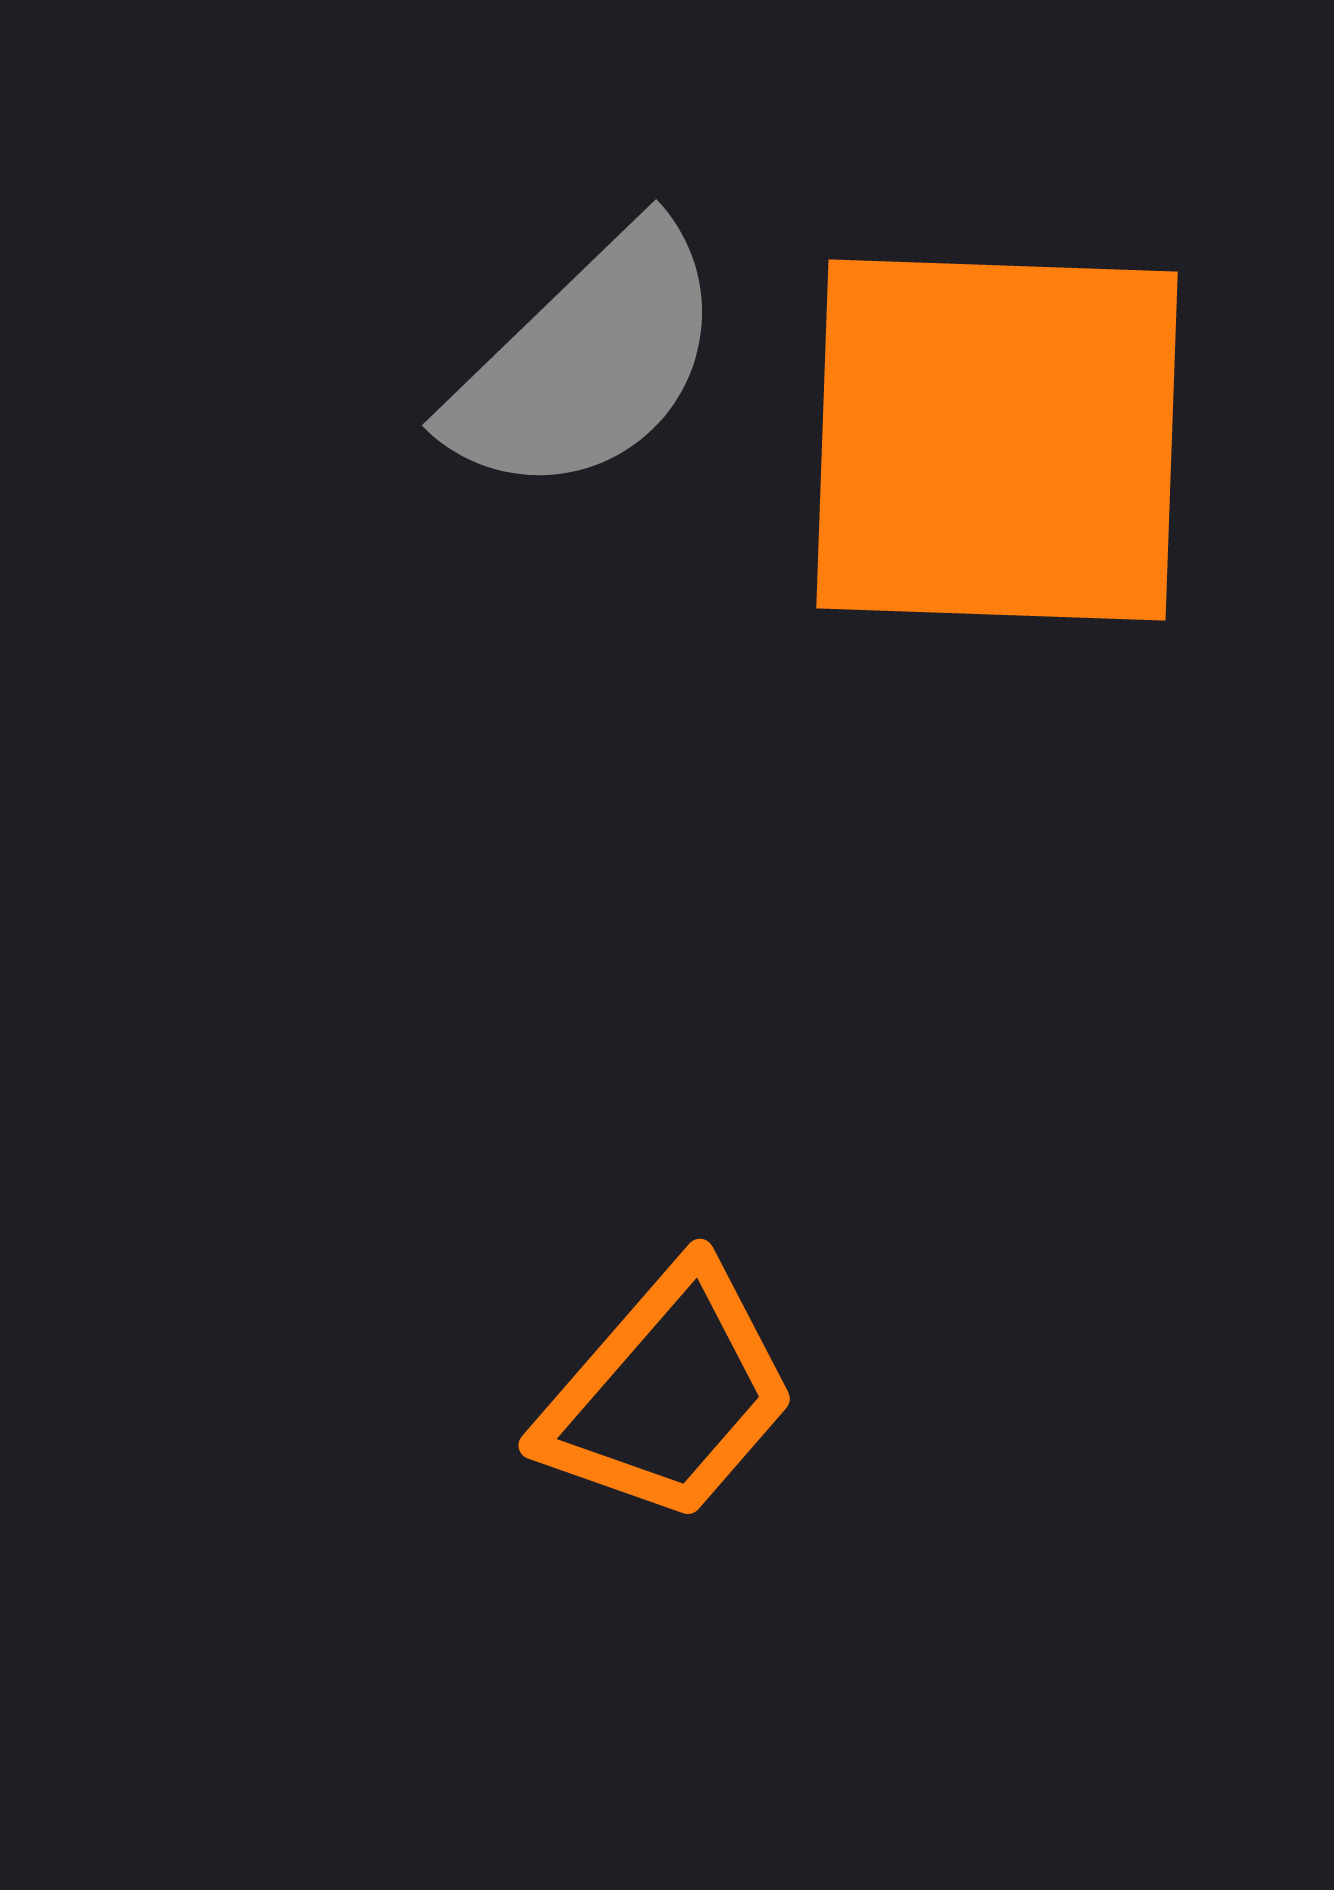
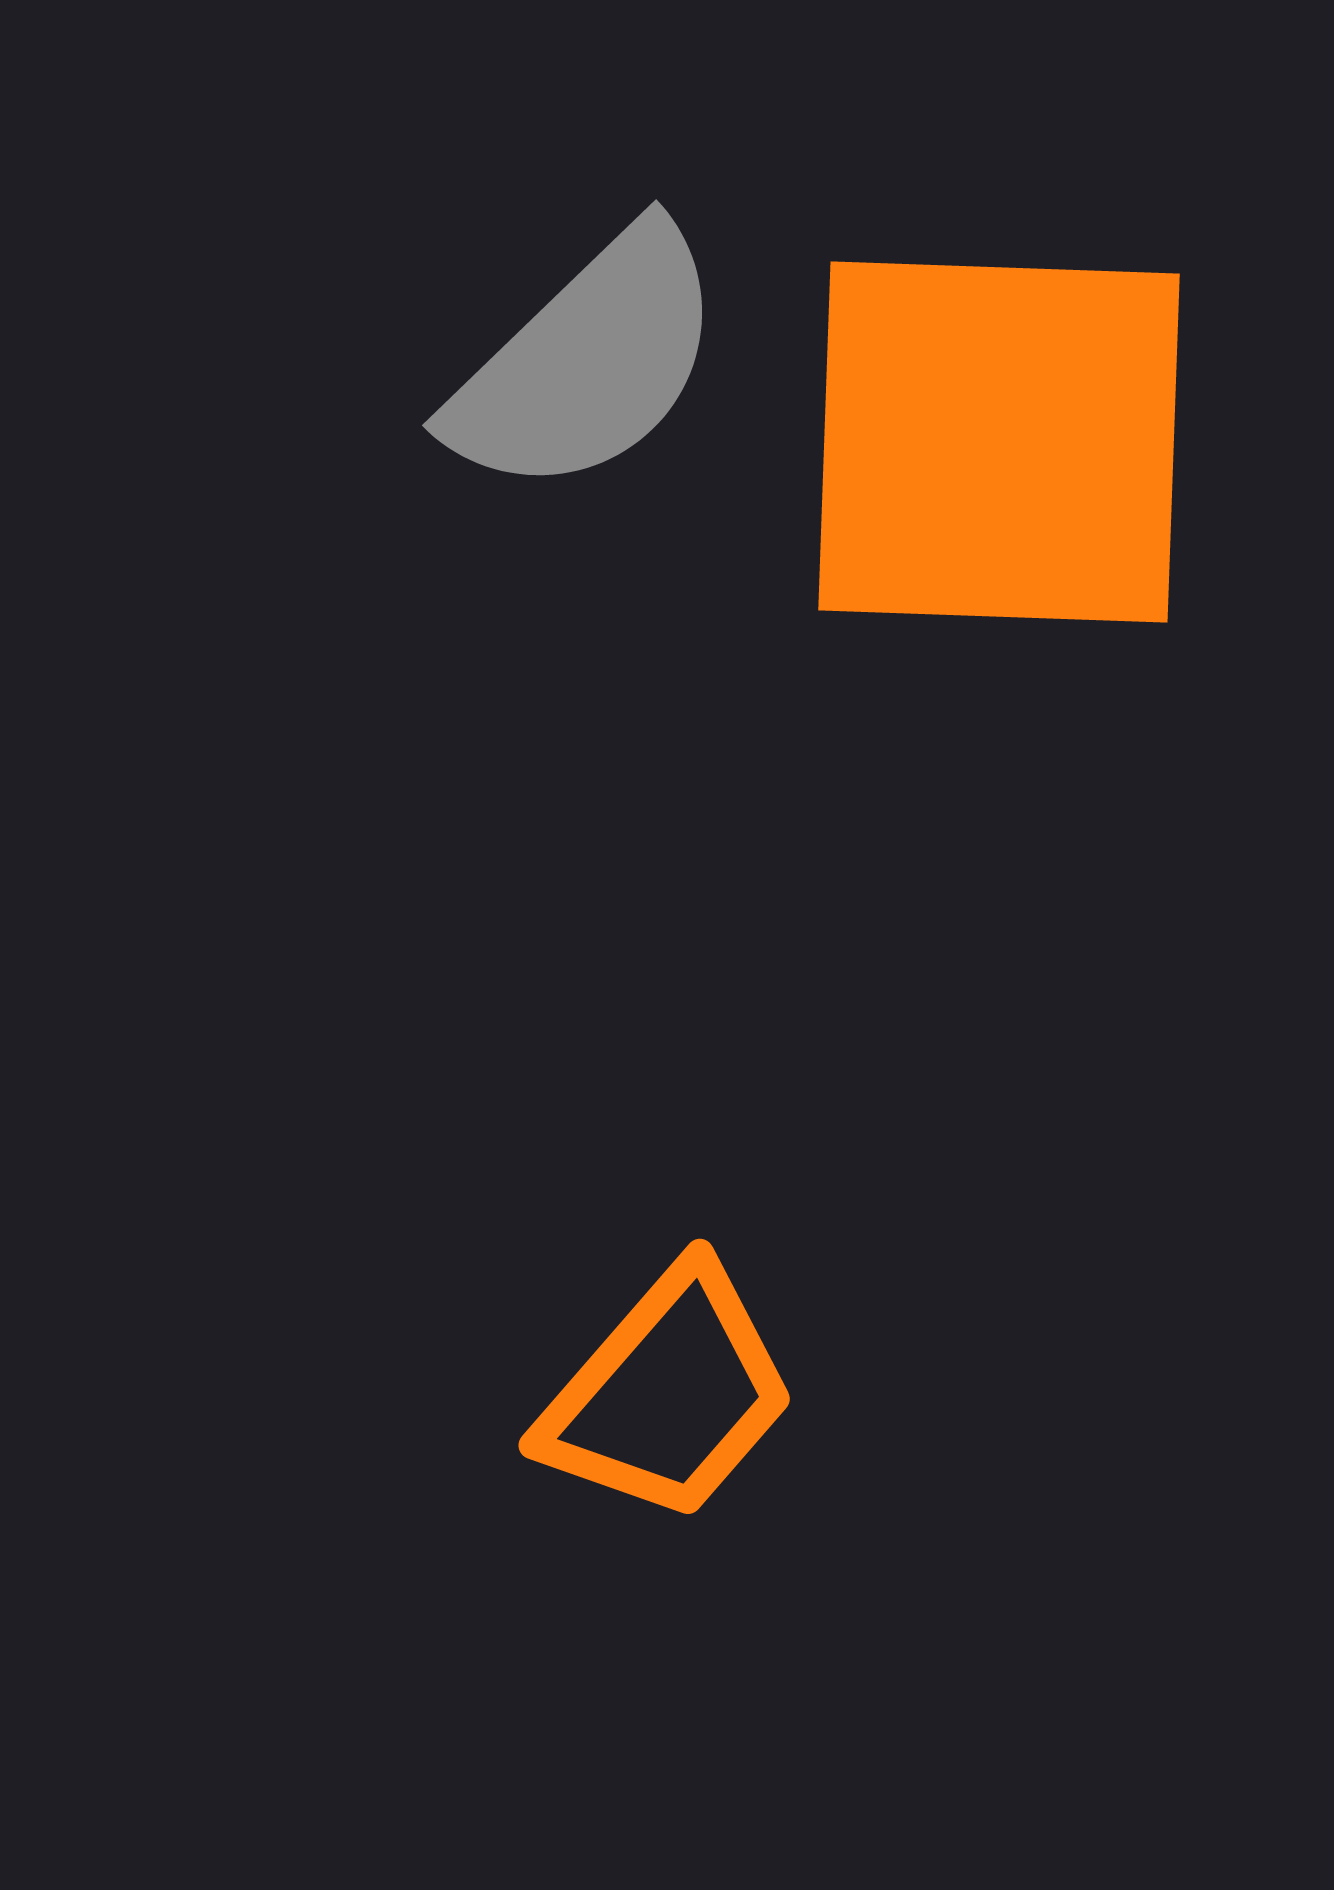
orange square: moved 2 px right, 2 px down
